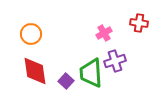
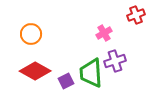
red cross: moved 3 px left, 8 px up; rotated 30 degrees counterclockwise
red diamond: rotated 52 degrees counterclockwise
purple square: rotated 21 degrees clockwise
